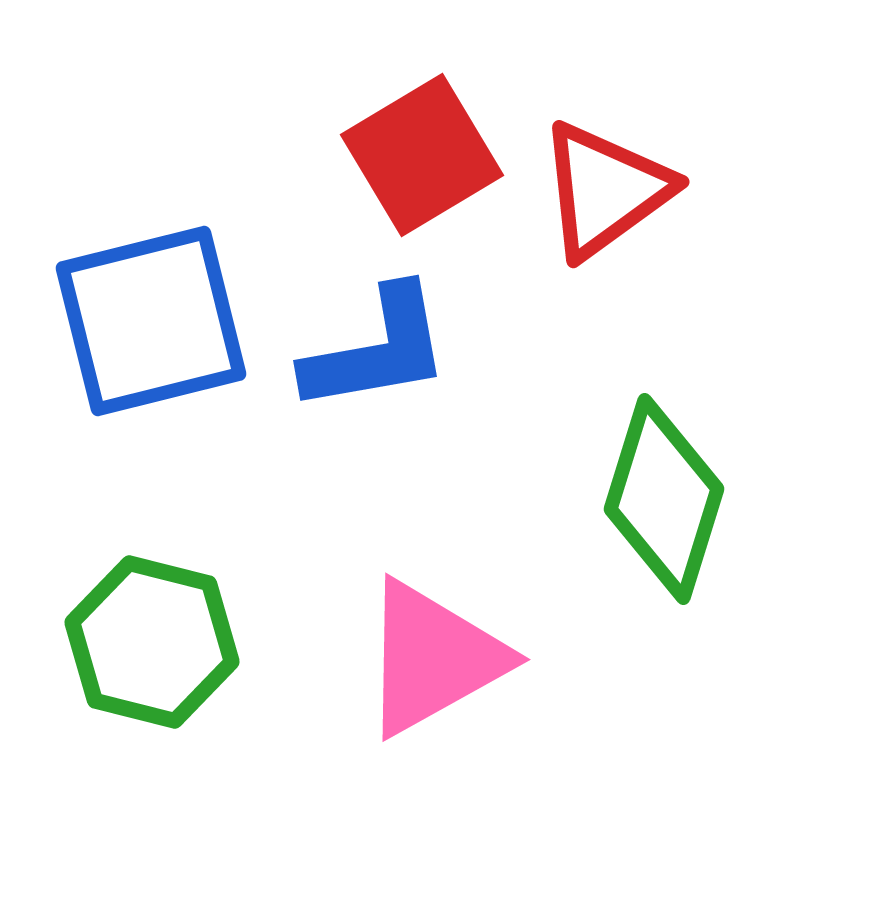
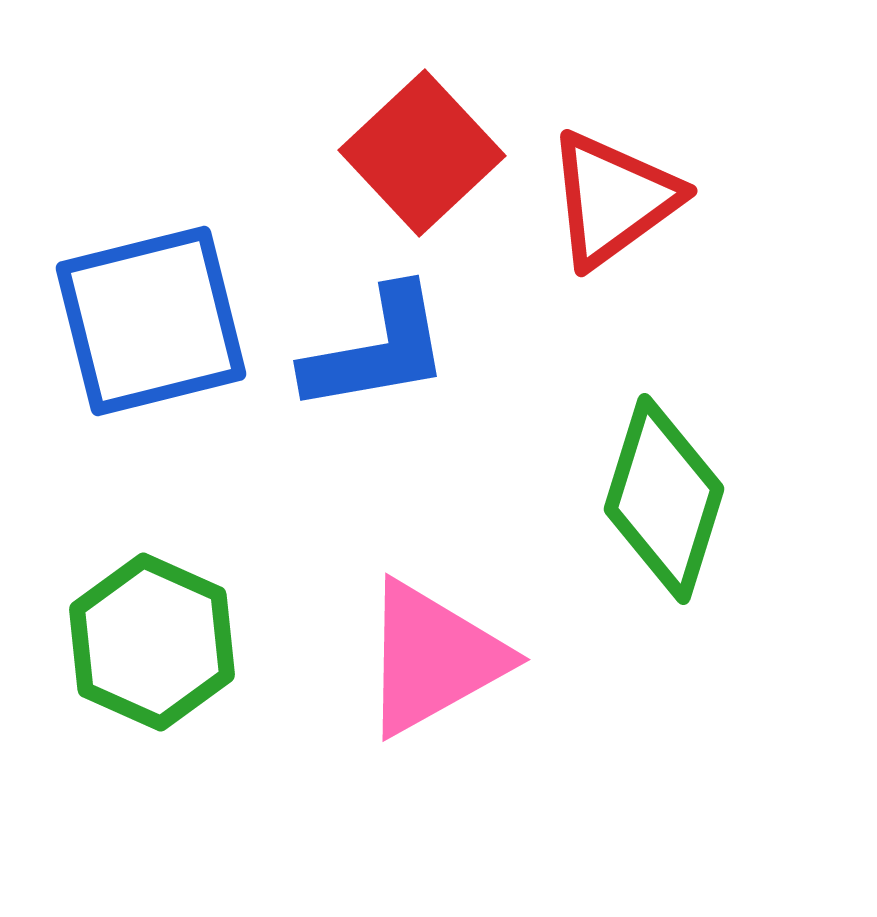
red square: moved 2 px up; rotated 12 degrees counterclockwise
red triangle: moved 8 px right, 9 px down
green hexagon: rotated 10 degrees clockwise
